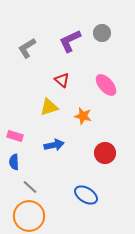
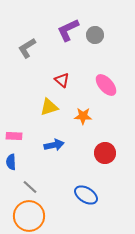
gray circle: moved 7 px left, 2 px down
purple L-shape: moved 2 px left, 11 px up
orange star: rotated 12 degrees counterclockwise
pink rectangle: moved 1 px left; rotated 14 degrees counterclockwise
blue semicircle: moved 3 px left
